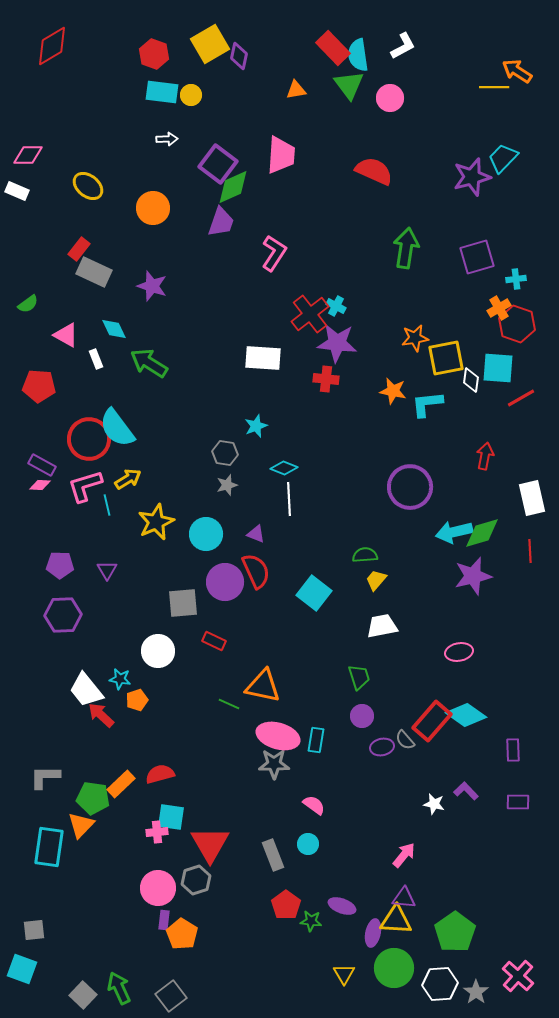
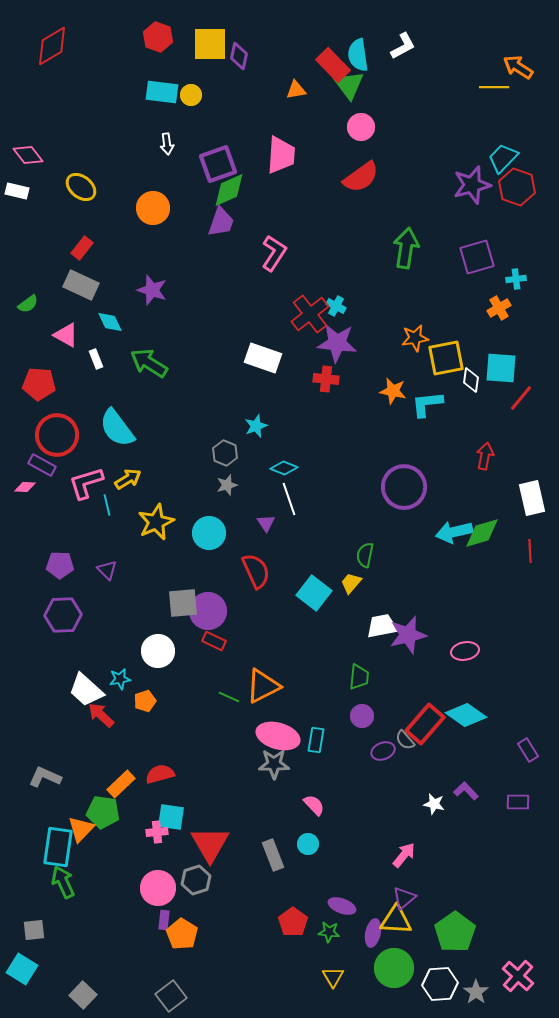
yellow square at (210, 44): rotated 30 degrees clockwise
red rectangle at (333, 48): moved 17 px down
red hexagon at (154, 54): moved 4 px right, 17 px up
orange arrow at (517, 71): moved 1 px right, 4 px up
pink circle at (390, 98): moved 29 px left, 29 px down
white arrow at (167, 139): moved 5 px down; rotated 85 degrees clockwise
pink diamond at (28, 155): rotated 52 degrees clockwise
purple square at (218, 164): rotated 33 degrees clockwise
red semicircle at (374, 171): moved 13 px left, 6 px down; rotated 120 degrees clockwise
purple star at (472, 177): moved 8 px down
yellow ellipse at (88, 186): moved 7 px left, 1 px down
green diamond at (233, 187): moved 4 px left, 3 px down
white rectangle at (17, 191): rotated 10 degrees counterclockwise
red rectangle at (79, 249): moved 3 px right, 1 px up
gray rectangle at (94, 272): moved 13 px left, 13 px down
purple star at (152, 286): moved 4 px down
red hexagon at (517, 324): moved 137 px up
cyan diamond at (114, 329): moved 4 px left, 7 px up
white rectangle at (263, 358): rotated 15 degrees clockwise
cyan square at (498, 368): moved 3 px right
red pentagon at (39, 386): moved 2 px up
red line at (521, 398): rotated 20 degrees counterclockwise
red circle at (89, 439): moved 32 px left, 4 px up
gray hexagon at (225, 453): rotated 15 degrees clockwise
pink diamond at (40, 485): moved 15 px left, 2 px down
pink L-shape at (85, 486): moved 1 px right, 3 px up
purple circle at (410, 487): moved 6 px left
white line at (289, 499): rotated 16 degrees counterclockwise
cyan circle at (206, 534): moved 3 px right, 1 px up
purple triangle at (256, 534): moved 10 px right, 11 px up; rotated 36 degrees clockwise
green semicircle at (365, 555): rotated 75 degrees counterclockwise
purple triangle at (107, 570): rotated 15 degrees counterclockwise
purple star at (473, 576): moved 65 px left, 59 px down
yellow trapezoid at (376, 580): moved 25 px left, 3 px down
purple circle at (225, 582): moved 17 px left, 29 px down
pink ellipse at (459, 652): moved 6 px right, 1 px up
green trapezoid at (359, 677): rotated 24 degrees clockwise
cyan star at (120, 679): rotated 20 degrees counterclockwise
orange triangle at (263, 686): rotated 39 degrees counterclockwise
white trapezoid at (86, 690): rotated 9 degrees counterclockwise
orange pentagon at (137, 700): moved 8 px right, 1 px down
green line at (229, 704): moved 7 px up
red rectangle at (432, 721): moved 7 px left, 3 px down
purple ellipse at (382, 747): moved 1 px right, 4 px down; rotated 10 degrees counterclockwise
purple rectangle at (513, 750): moved 15 px right; rotated 30 degrees counterclockwise
gray L-shape at (45, 777): rotated 24 degrees clockwise
green pentagon at (93, 798): moved 10 px right, 14 px down
pink semicircle at (314, 805): rotated 10 degrees clockwise
orange triangle at (81, 825): moved 4 px down
cyan rectangle at (49, 847): moved 9 px right
purple triangle at (404, 898): rotated 45 degrees counterclockwise
red pentagon at (286, 905): moved 7 px right, 17 px down
green star at (311, 921): moved 18 px right, 11 px down
cyan square at (22, 969): rotated 12 degrees clockwise
yellow triangle at (344, 974): moved 11 px left, 3 px down
green arrow at (119, 988): moved 56 px left, 106 px up
